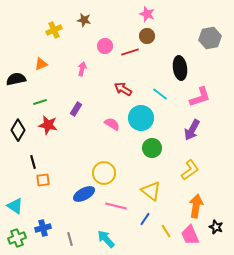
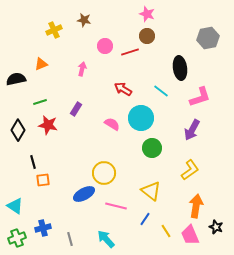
gray hexagon: moved 2 px left
cyan line: moved 1 px right, 3 px up
